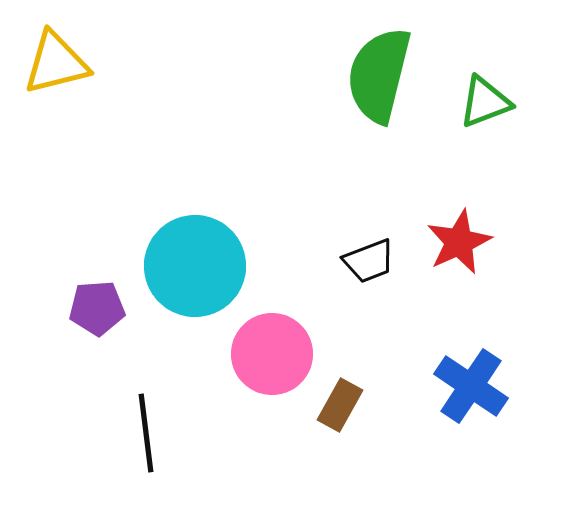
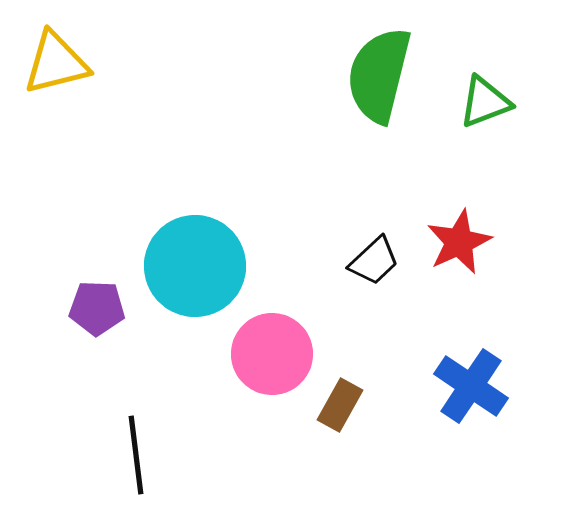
black trapezoid: moved 5 px right; rotated 22 degrees counterclockwise
purple pentagon: rotated 6 degrees clockwise
black line: moved 10 px left, 22 px down
